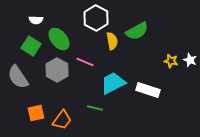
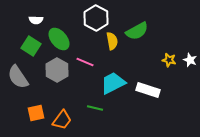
yellow star: moved 2 px left, 1 px up
